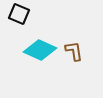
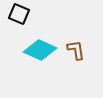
brown L-shape: moved 2 px right, 1 px up
